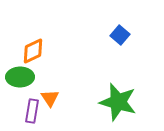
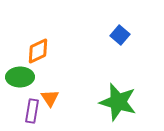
orange diamond: moved 5 px right
